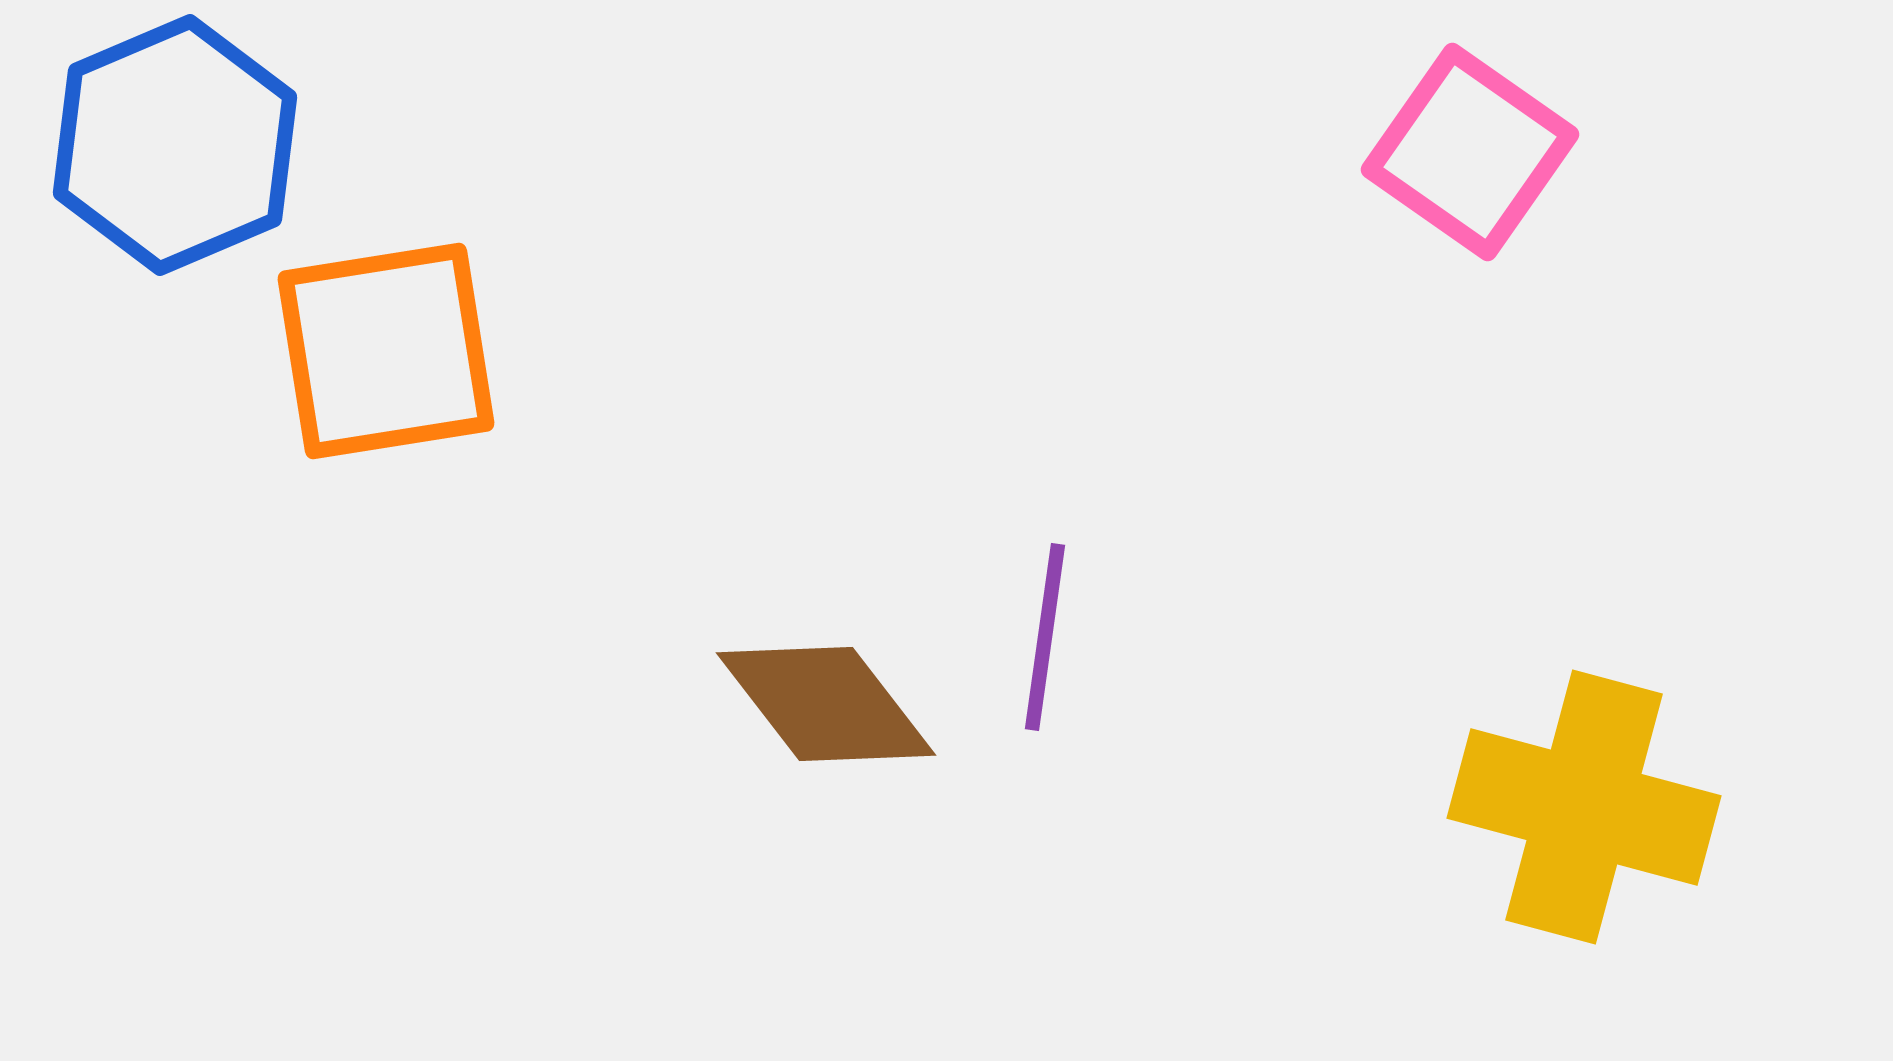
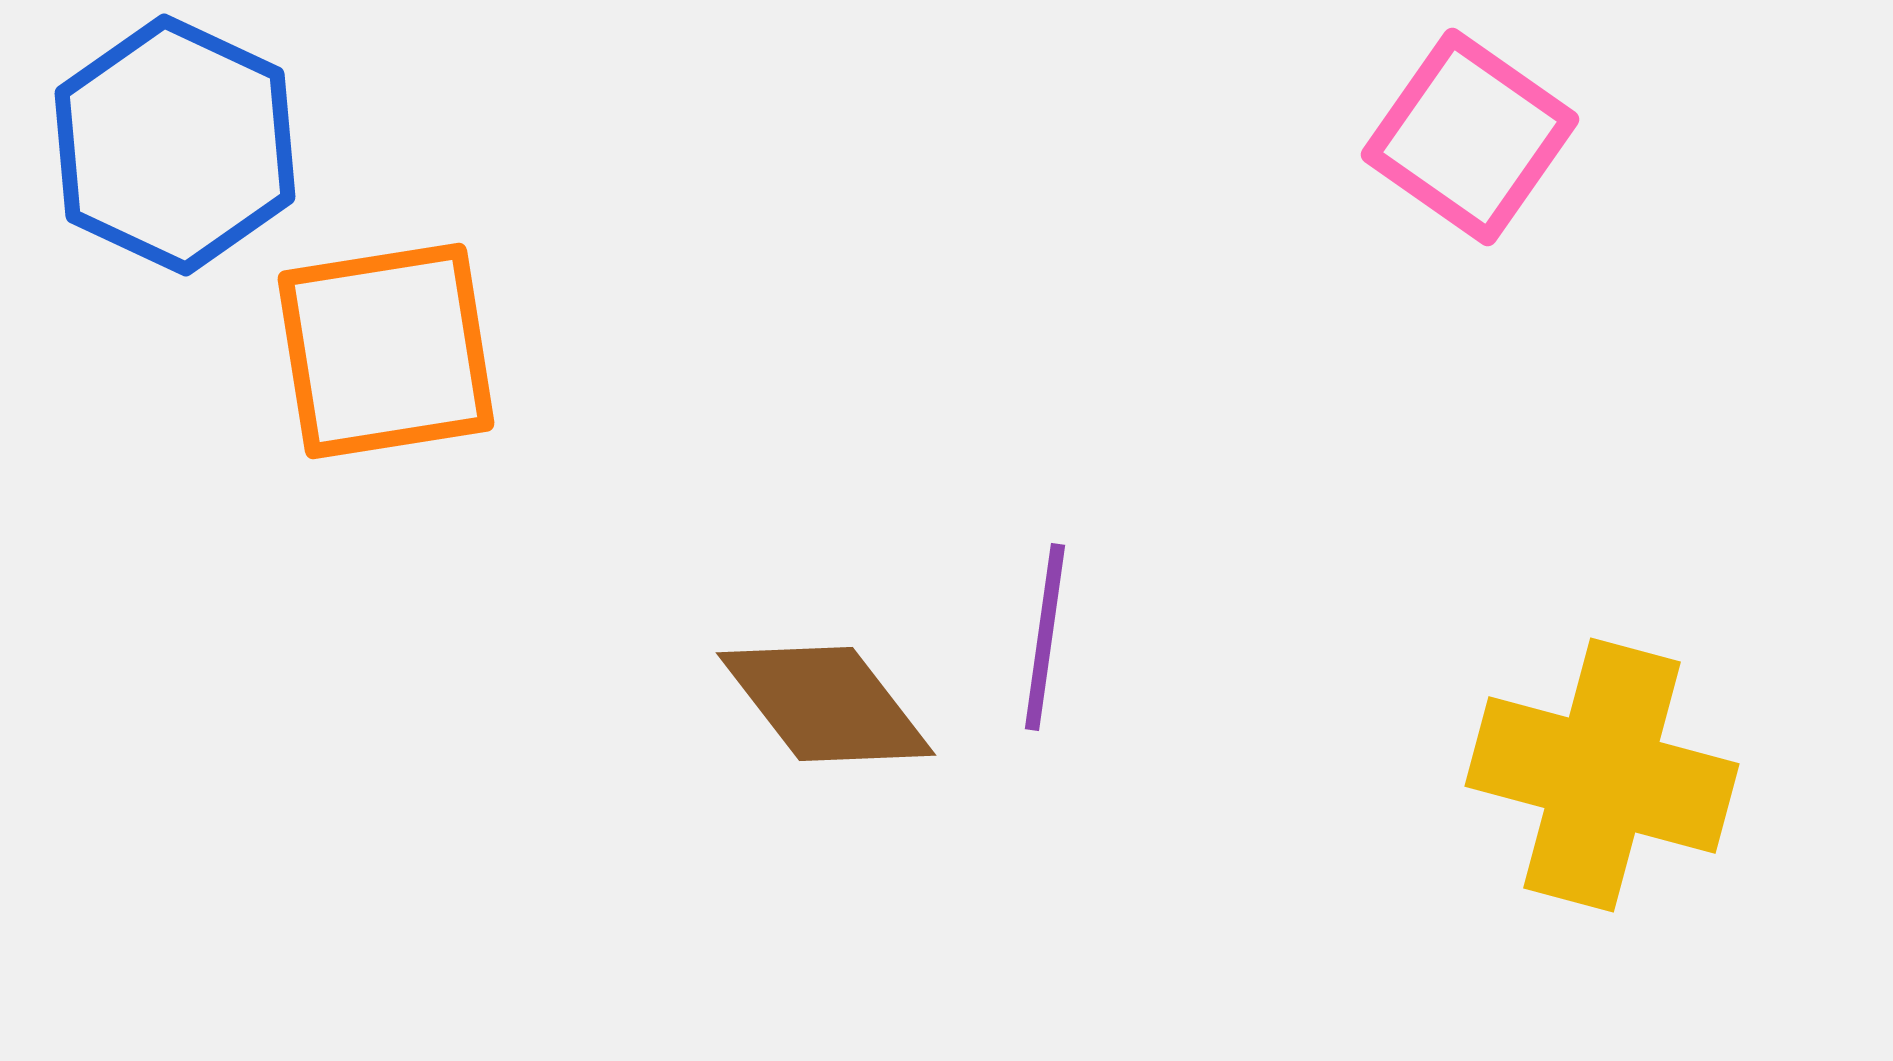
blue hexagon: rotated 12 degrees counterclockwise
pink square: moved 15 px up
yellow cross: moved 18 px right, 32 px up
